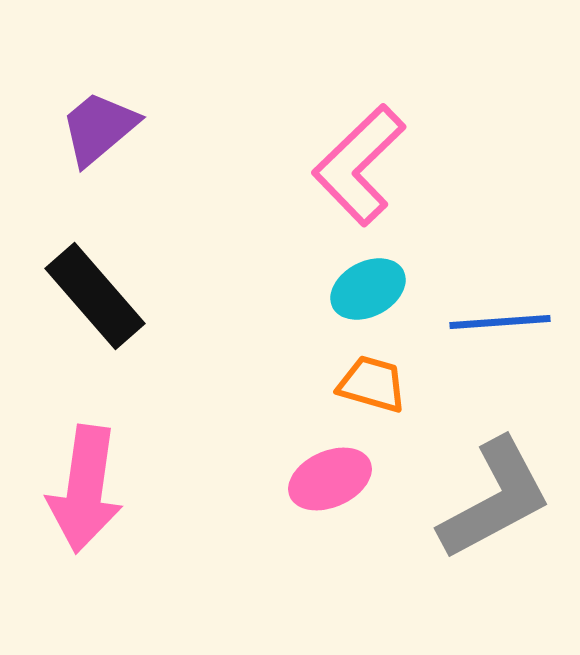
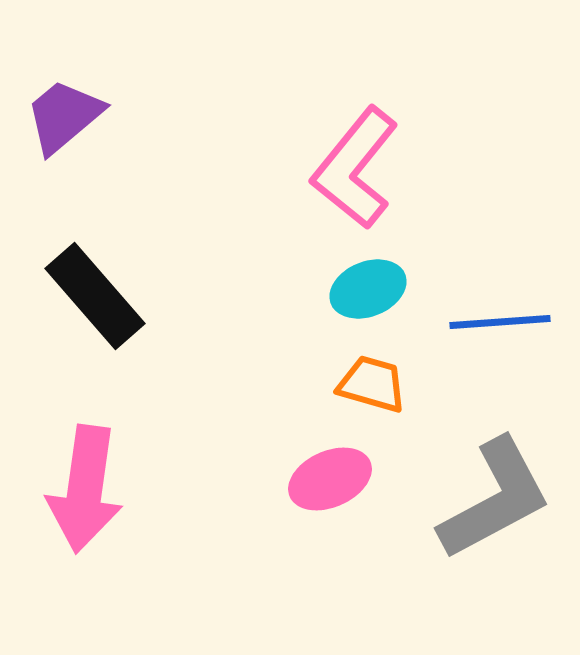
purple trapezoid: moved 35 px left, 12 px up
pink L-shape: moved 4 px left, 3 px down; rotated 7 degrees counterclockwise
cyan ellipse: rotated 6 degrees clockwise
